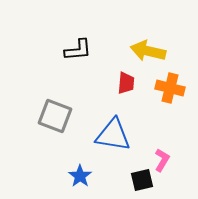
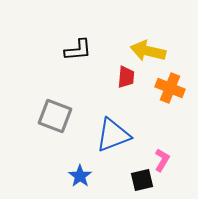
red trapezoid: moved 6 px up
orange cross: rotated 8 degrees clockwise
blue triangle: rotated 30 degrees counterclockwise
